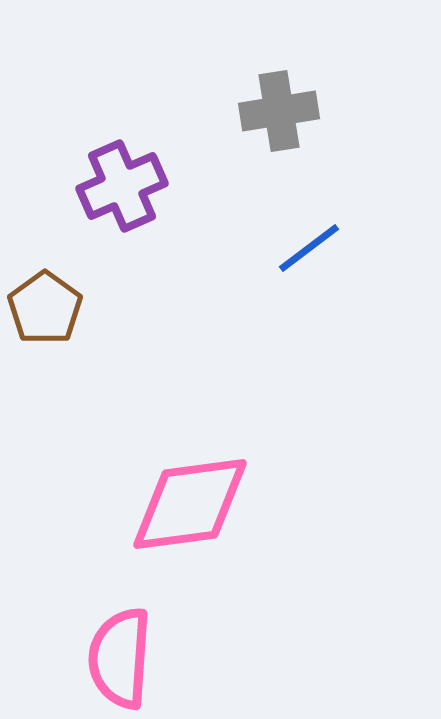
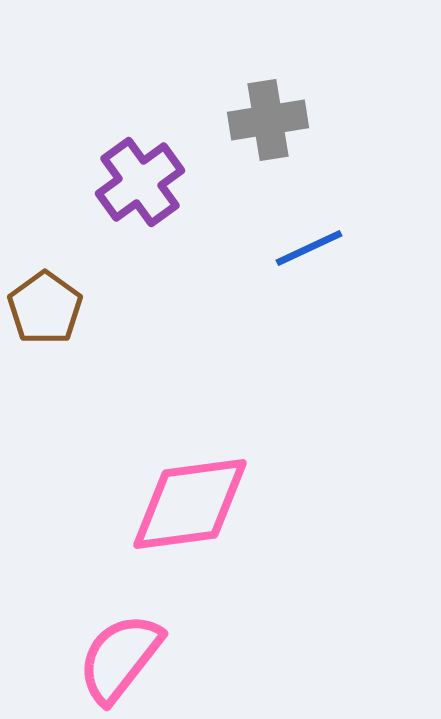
gray cross: moved 11 px left, 9 px down
purple cross: moved 18 px right, 4 px up; rotated 12 degrees counterclockwise
blue line: rotated 12 degrees clockwise
pink semicircle: rotated 34 degrees clockwise
